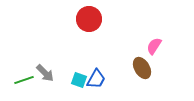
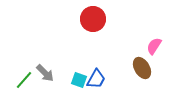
red circle: moved 4 px right
green line: rotated 30 degrees counterclockwise
